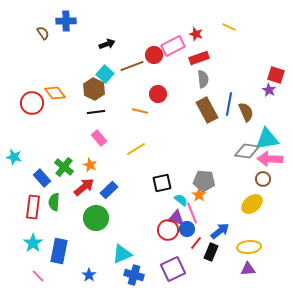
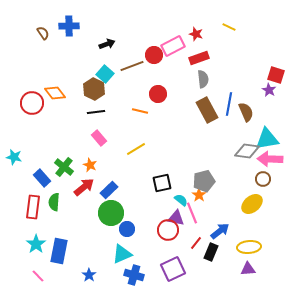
blue cross at (66, 21): moved 3 px right, 5 px down
gray pentagon at (204, 181): rotated 20 degrees counterclockwise
green circle at (96, 218): moved 15 px right, 5 px up
blue circle at (187, 229): moved 60 px left
cyan star at (33, 243): moved 3 px right, 1 px down
